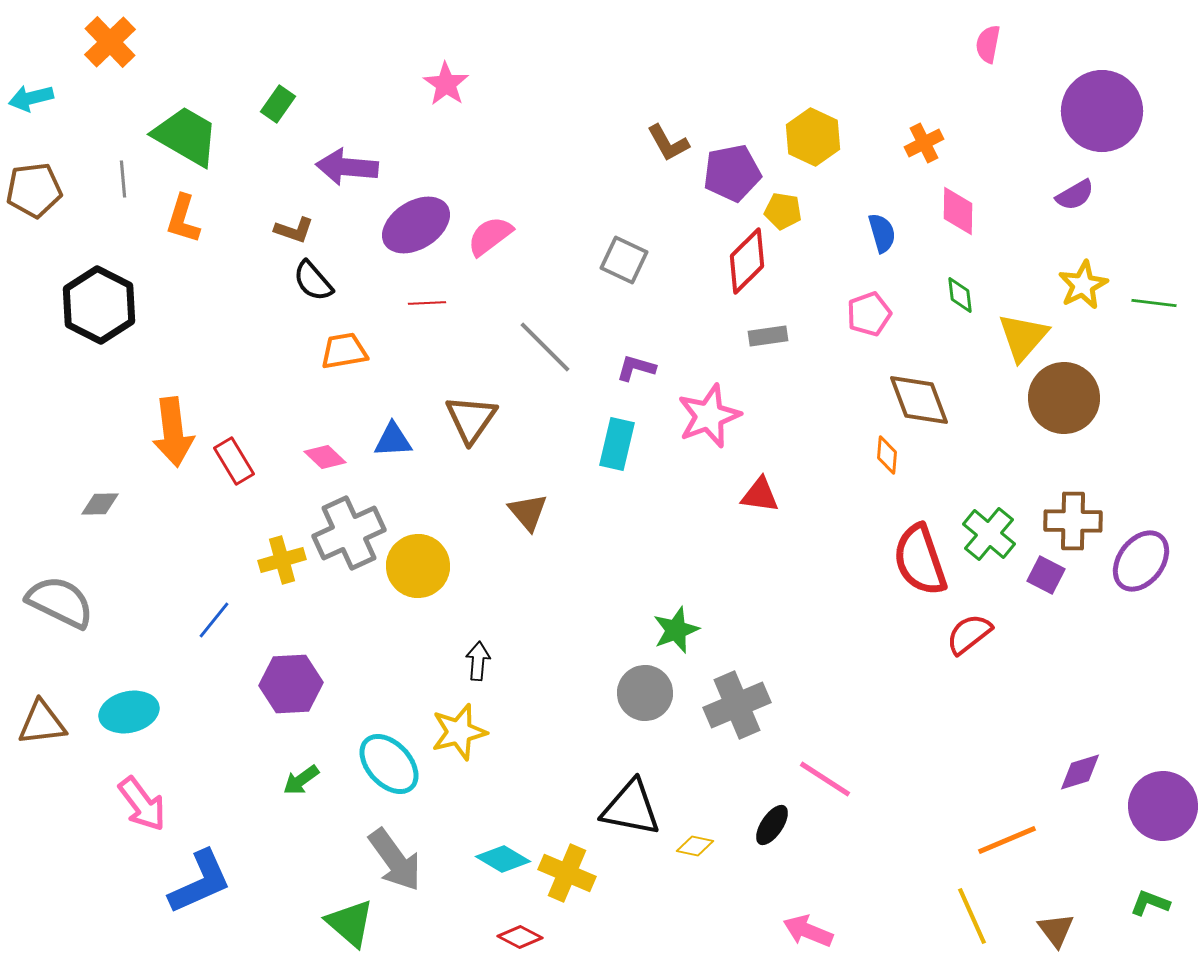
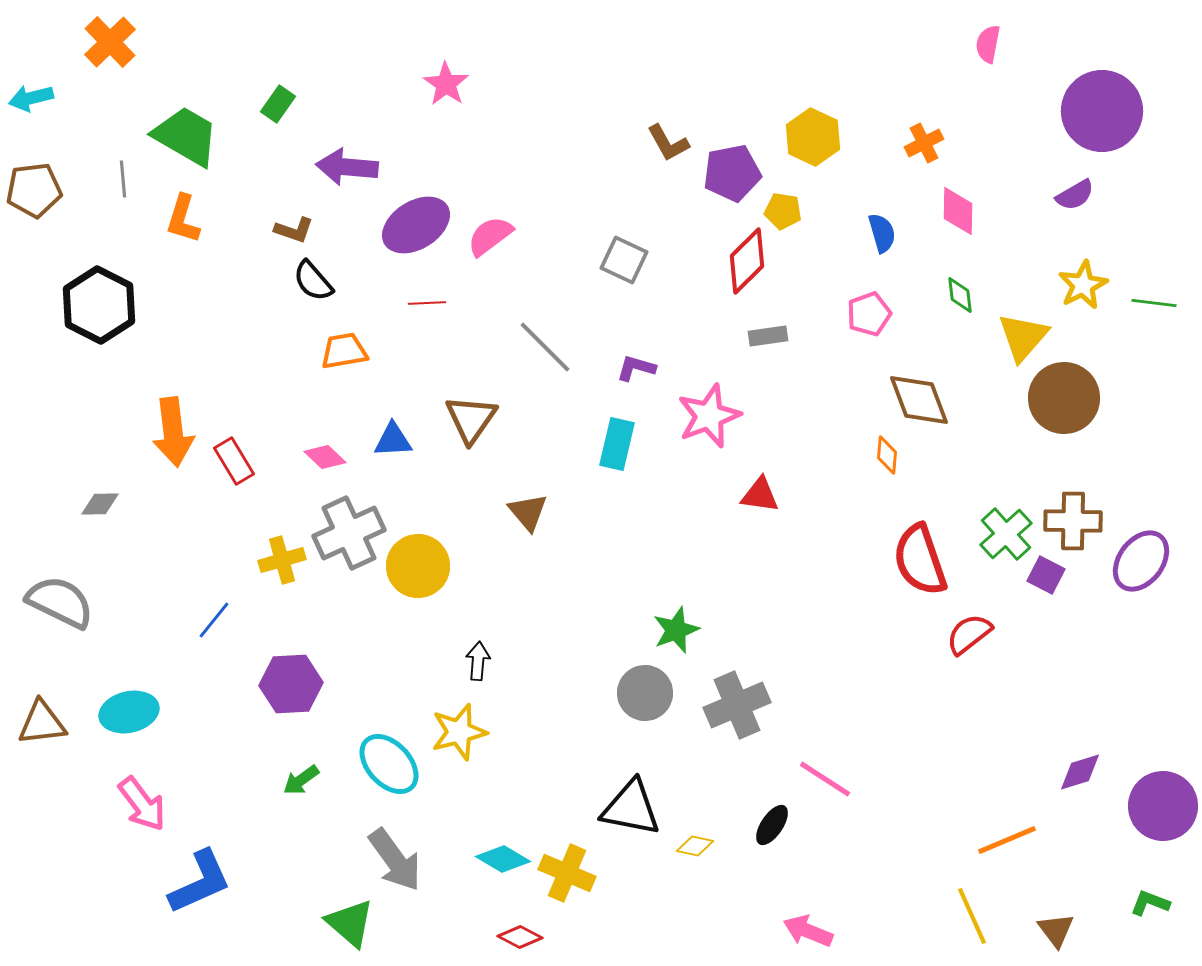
green cross at (989, 534): moved 17 px right; rotated 8 degrees clockwise
